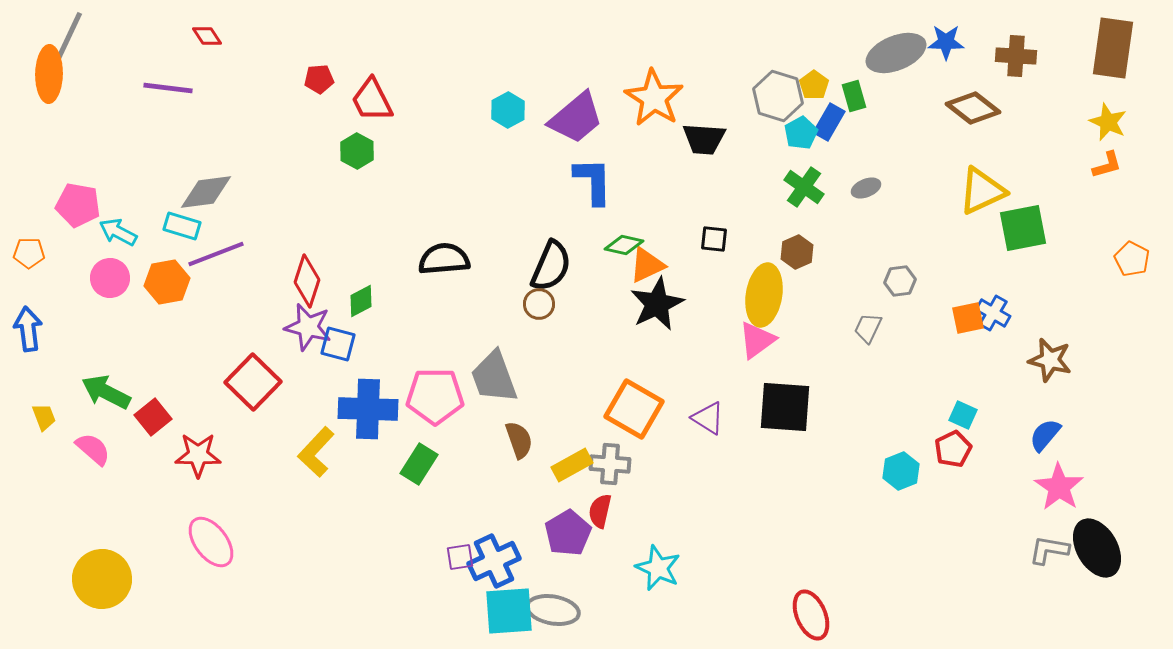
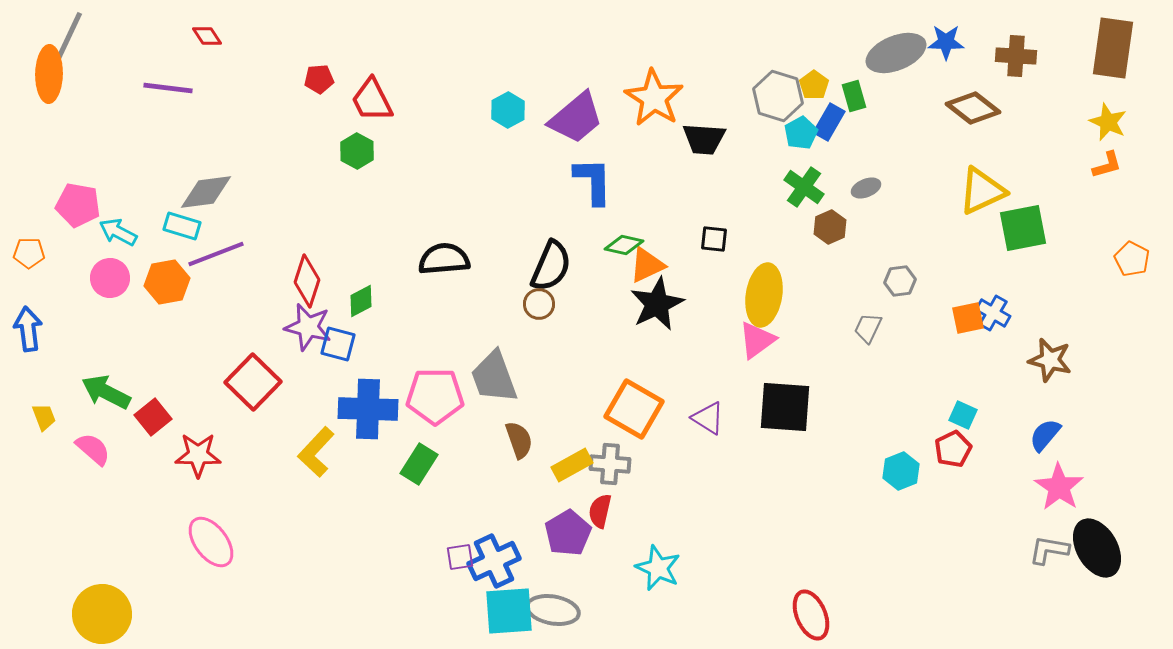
brown hexagon at (797, 252): moved 33 px right, 25 px up
yellow circle at (102, 579): moved 35 px down
